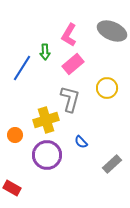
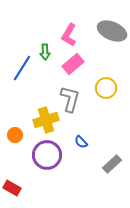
yellow circle: moved 1 px left
